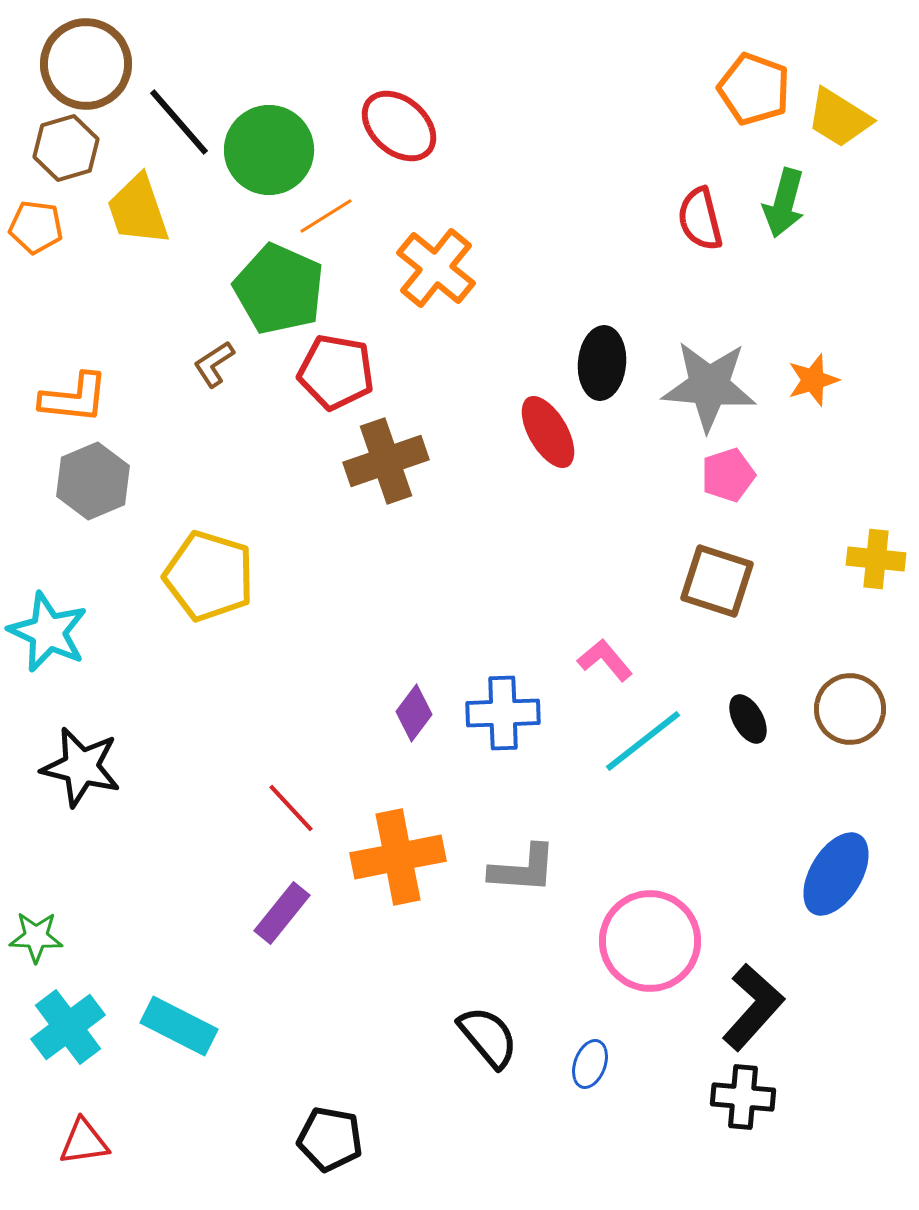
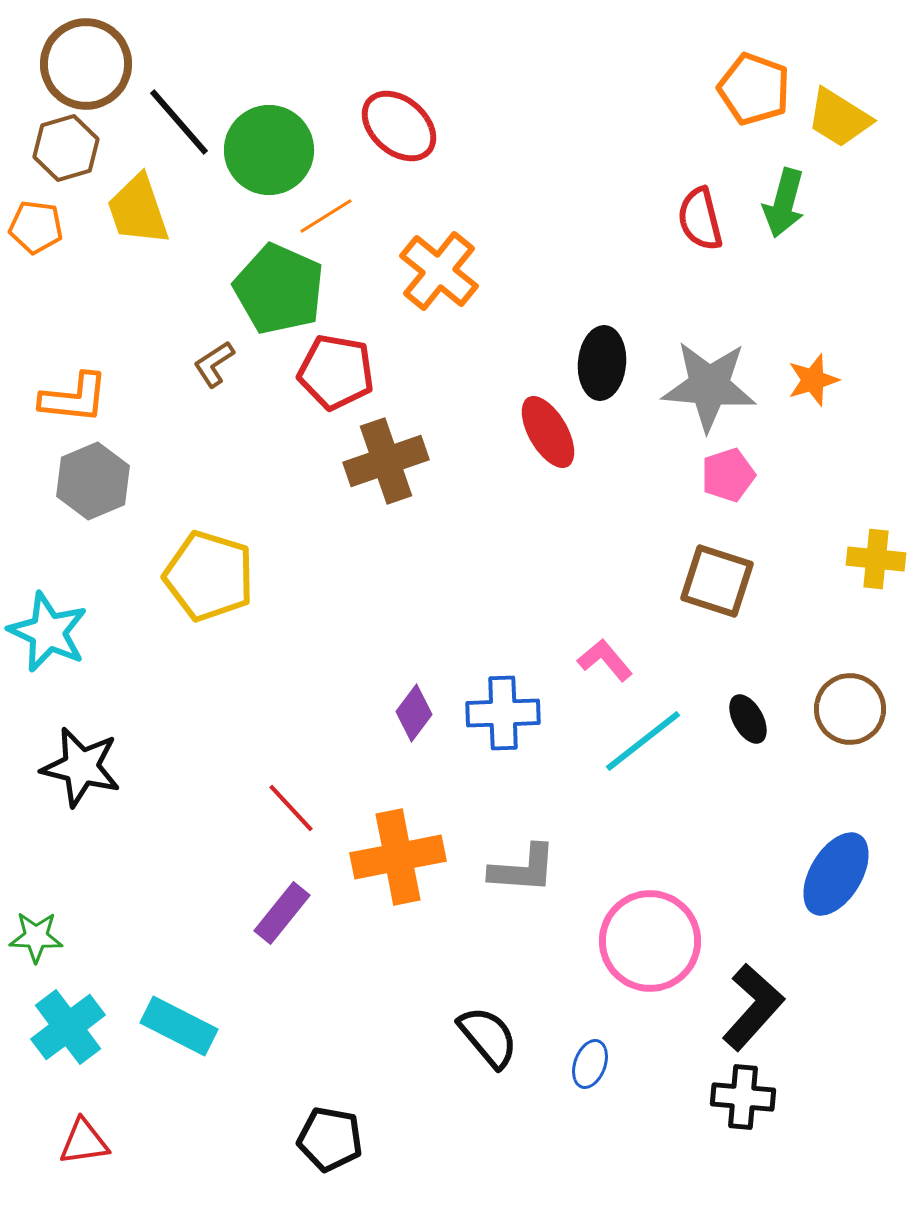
orange cross at (436, 268): moved 3 px right, 3 px down
